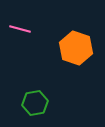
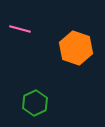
green hexagon: rotated 15 degrees counterclockwise
